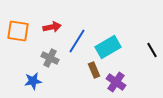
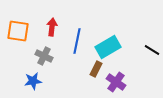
red arrow: rotated 72 degrees counterclockwise
blue line: rotated 20 degrees counterclockwise
black line: rotated 28 degrees counterclockwise
gray cross: moved 6 px left, 2 px up
brown rectangle: moved 2 px right, 1 px up; rotated 49 degrees clockwise
